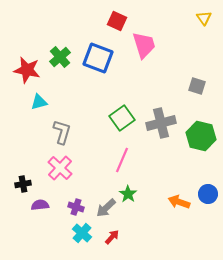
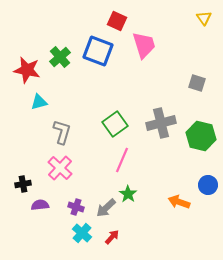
blue square: moved 7 px up
gray square: moved 3 px up
green square: moved 7 px left, 6 px down
blue circle: moved 9 px up
